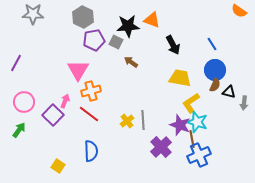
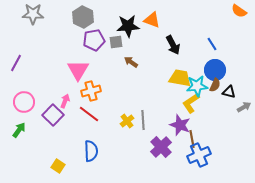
gray square: rotated 32 degrees counterclockwise
gray arrow: moved 4 px down; rotated 128 degrees counterclockwise
cyan star: moved 36 px up; rotated 25 degrees counterclockwise
